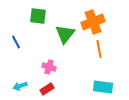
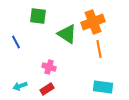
green triangle: moved 2 px right; rotated 35 degrees counterclockwise
